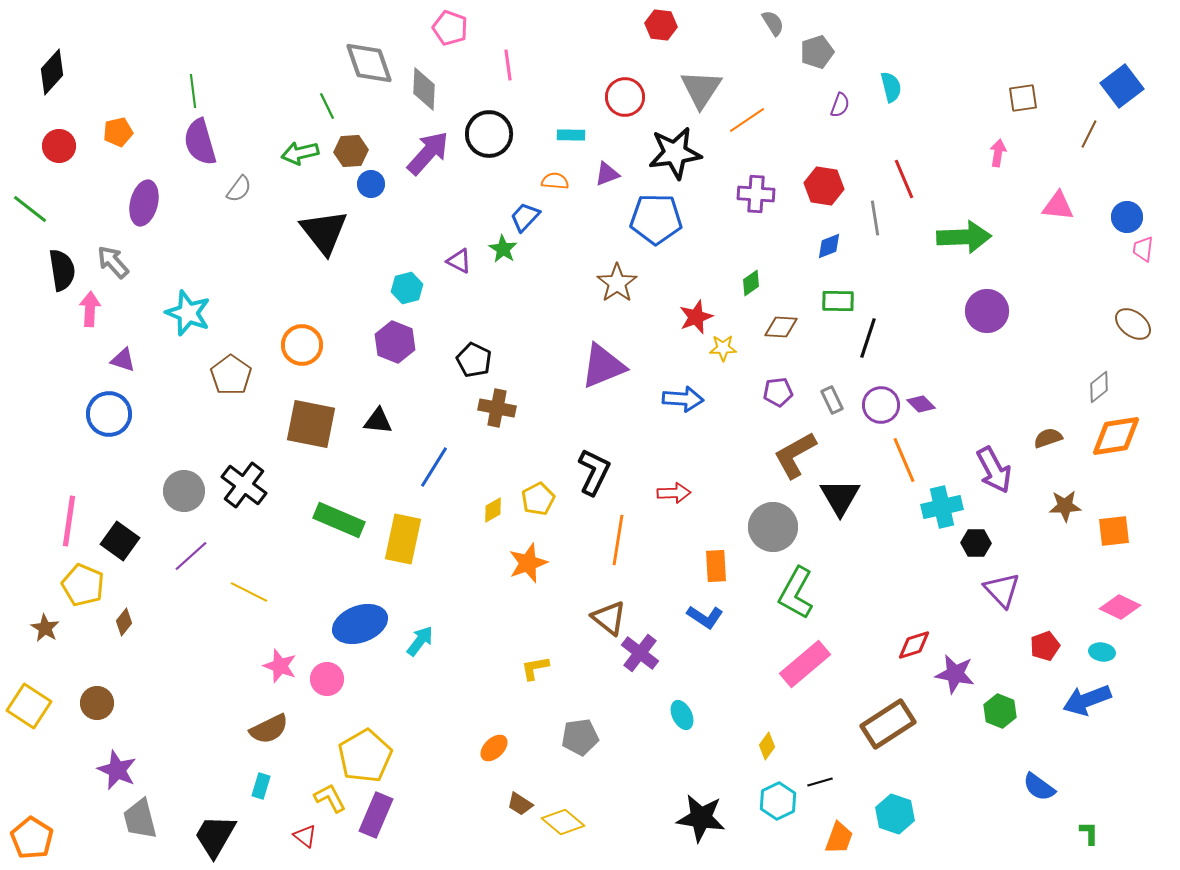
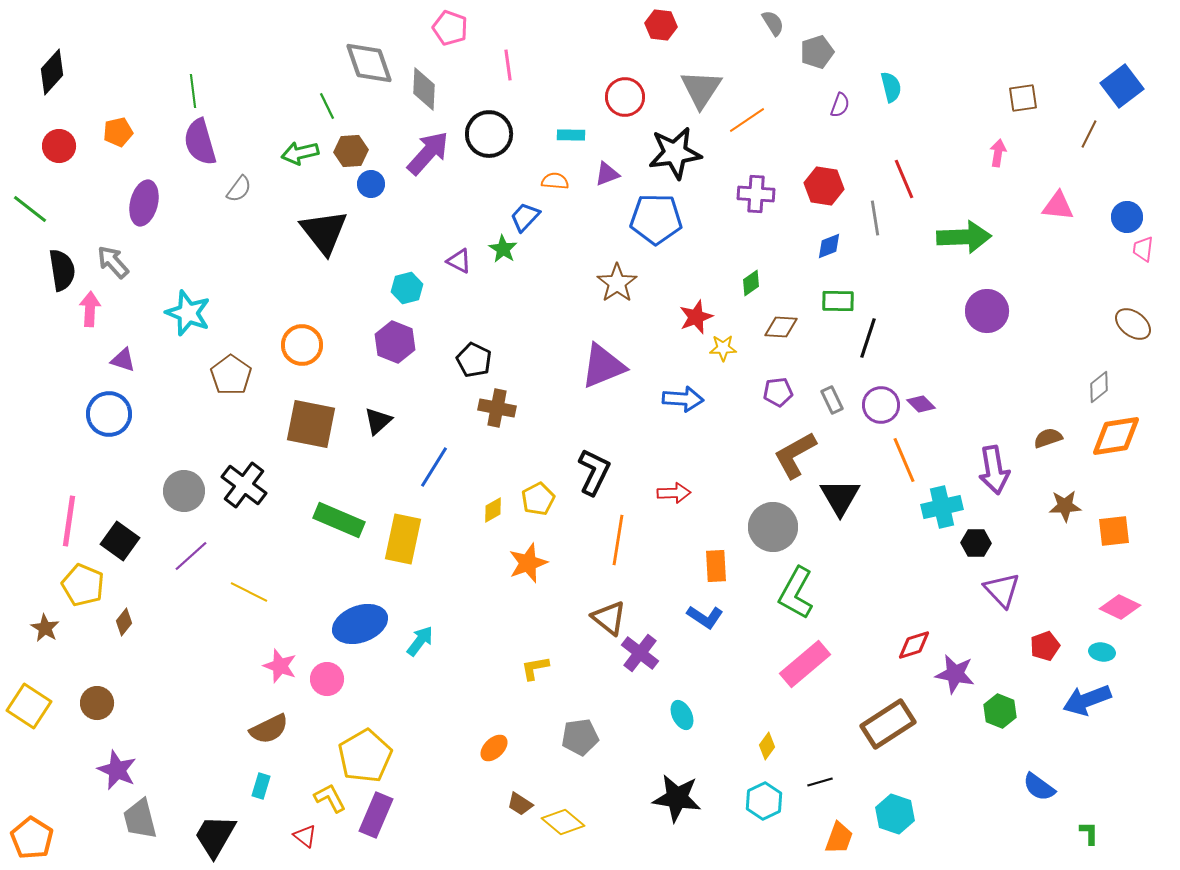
black triangle at (378, 421): rotated 48 degrees counterclockwise
purple arrow at (994, 470): rotated 18 degrees clockwise
cyan hexagon at (778, 801): moved 14 px left
black star at (701, 818): moved 24 px left, 20 px up
